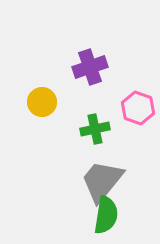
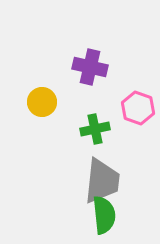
purple cross: rotated 32 degrees clockwise
gray trapezoid: rotated 147 degrees clockwise
green semicircle: moved 2 px left; rotated 15 degrees counterclockwise
